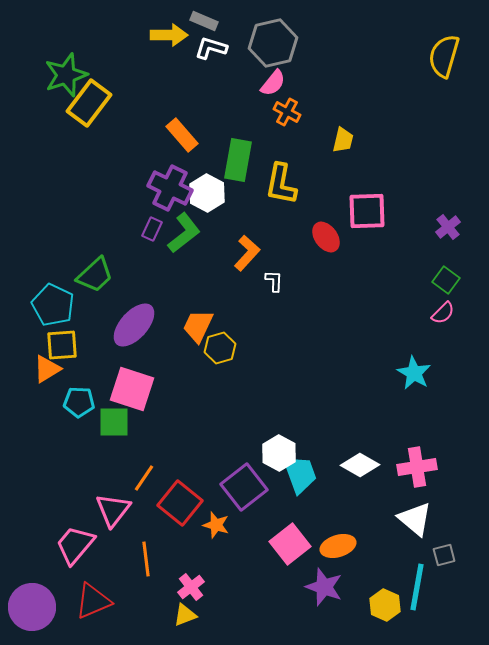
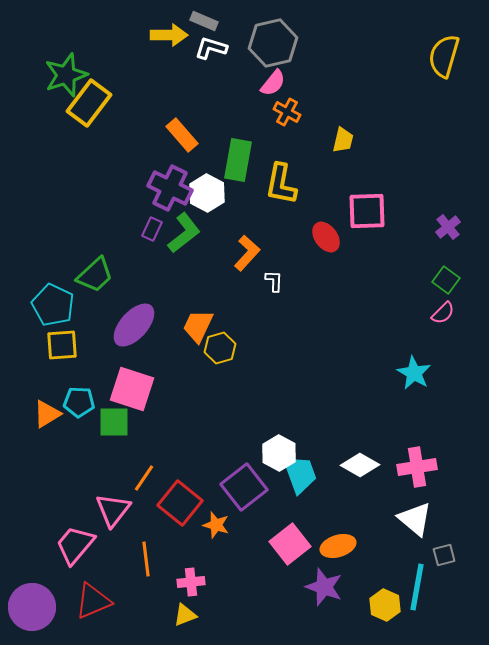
orange triangle at (47, 369): moved 45 px down
pink cross at (191, 587): moved 5 px up; rotated 32 degrees clockwise
